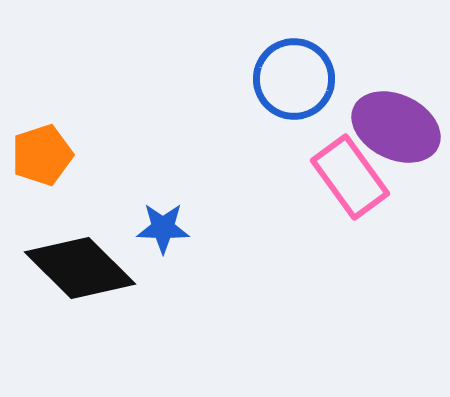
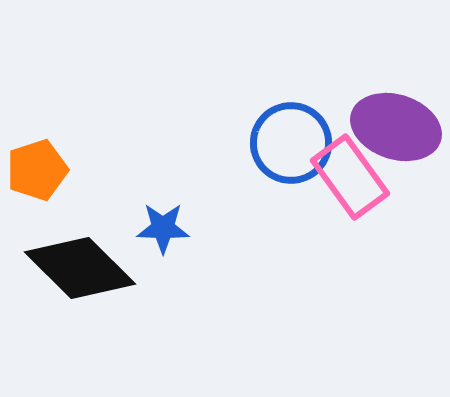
blue circle: moved 3 px left, 64 px down
purple ellipse: rotated 8 degrees counterclockwise
orange pentagon: moved 5 px left, 15 px down
